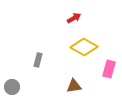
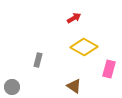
brown triangle: rotated 42 degrees clockwise
